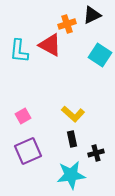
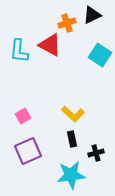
orange cross: moved 1 px up
